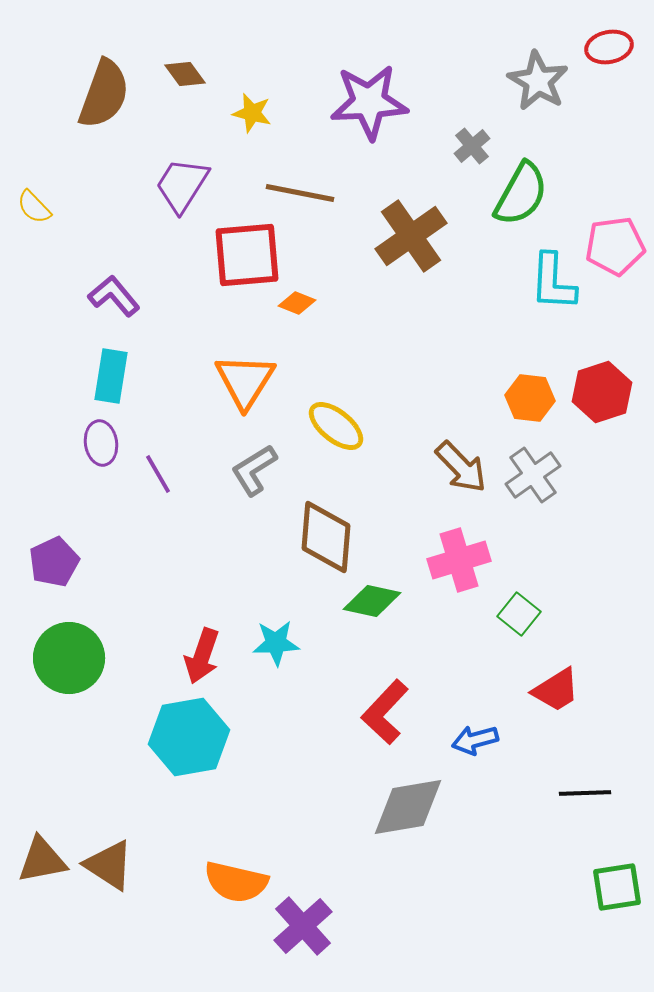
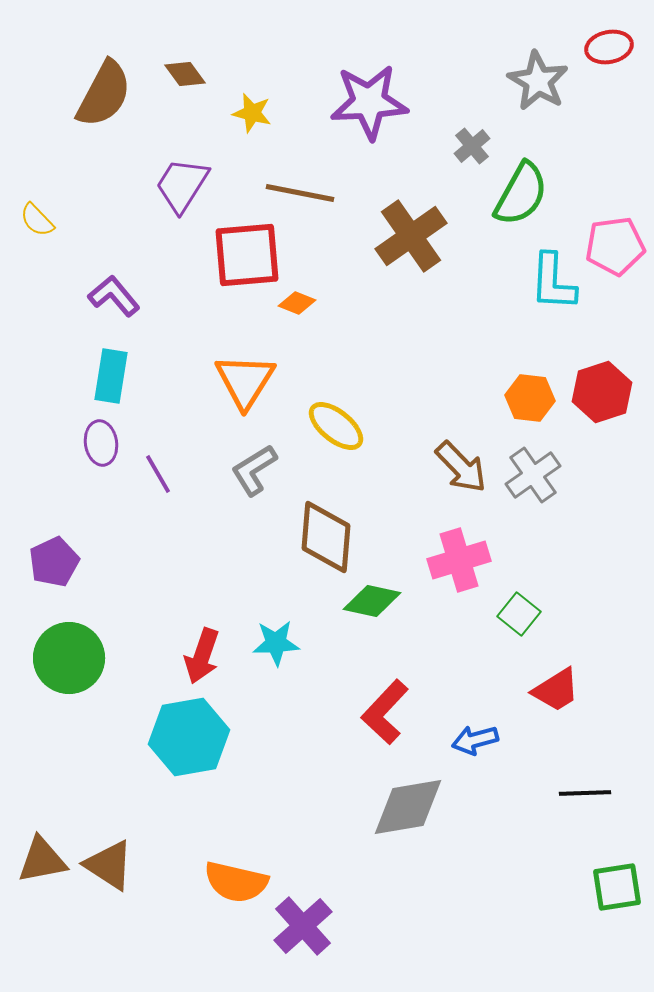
brown semicircle at (104, 94): rotated 8 degrees clockwise
yellow semicircle at (34, 207): moved 3 px right, 13 px down
